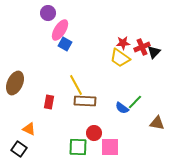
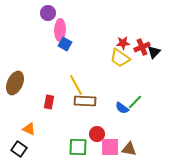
pink ellipse: rotated 30 degrees counterclockwise
brown triangle: moved 28 px left, 26 px down
red circle: moved 3 px right, 1 px down
